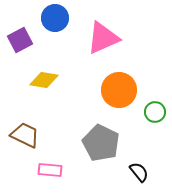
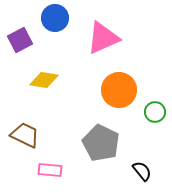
black semicircle: moved 3 px right, 1 px up
